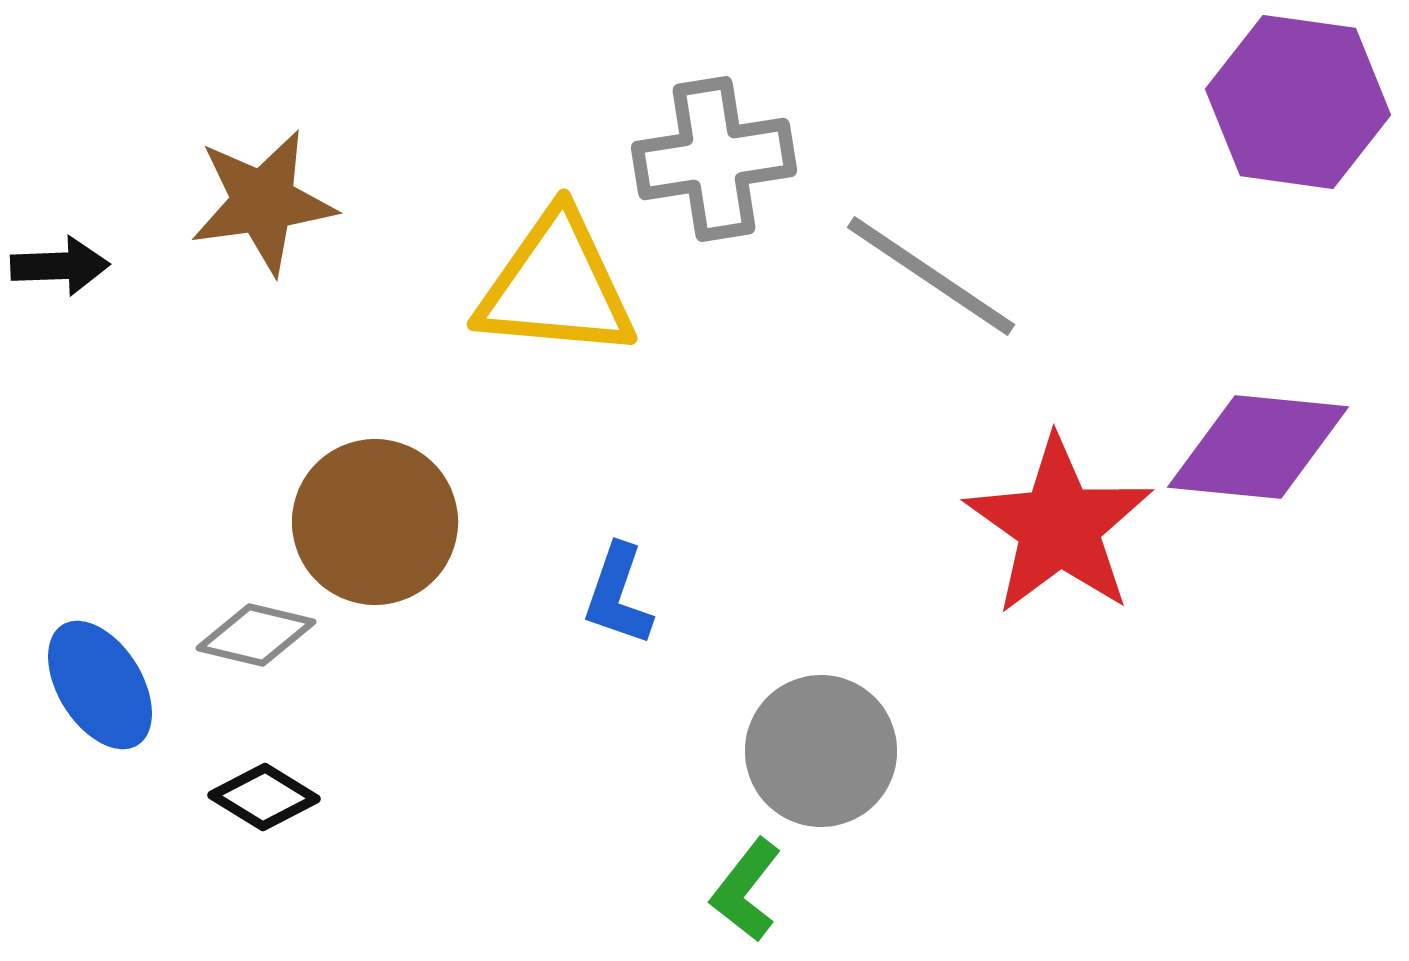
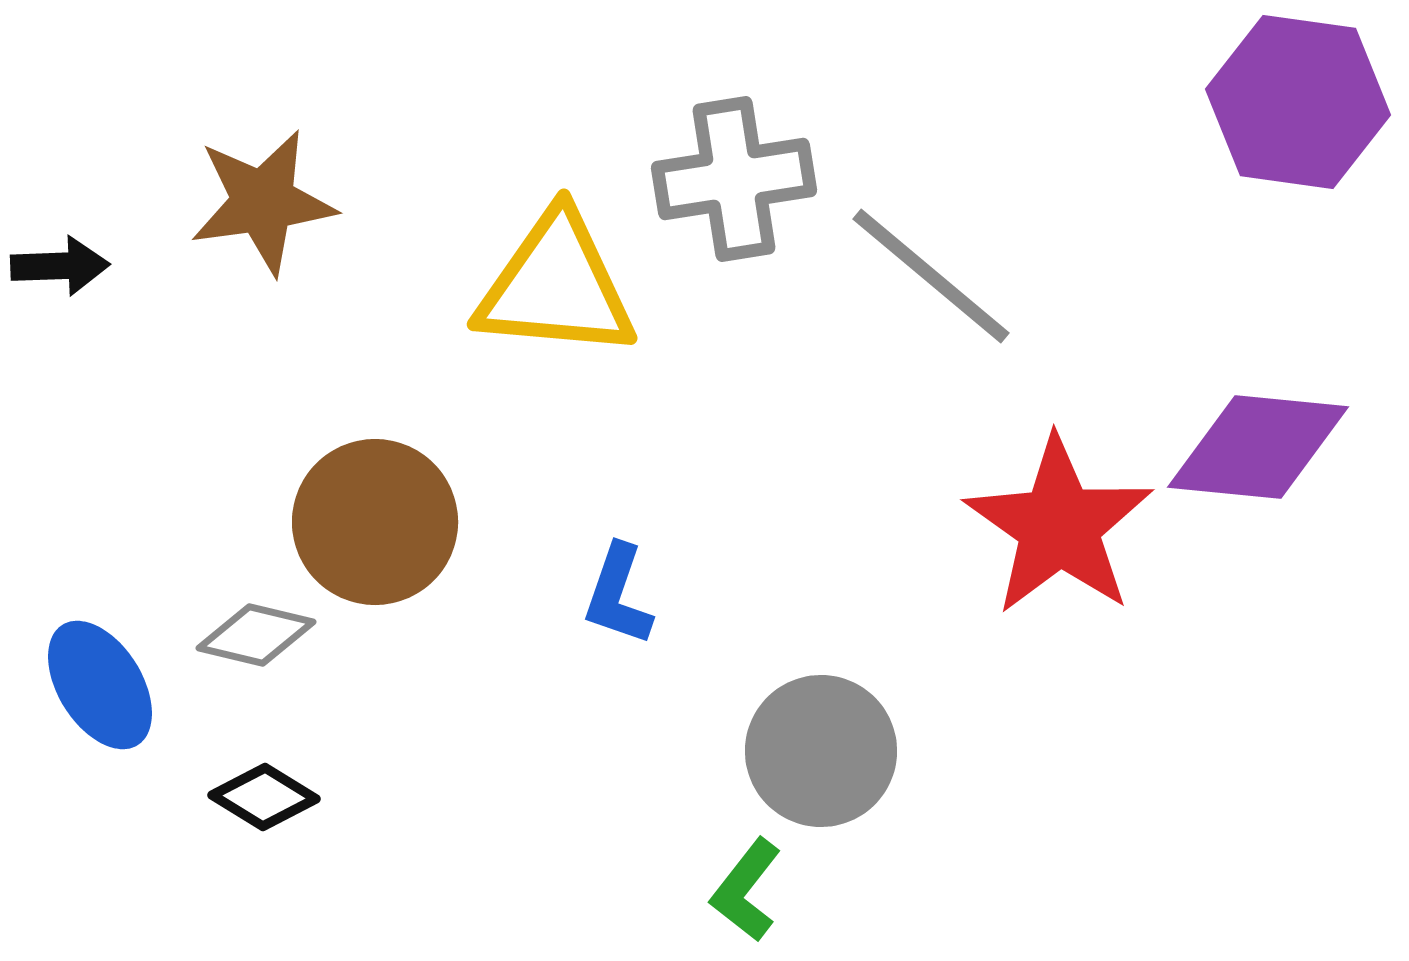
gray cross: moved 20 px right, 20 px down
gray line: rotated 6 degrees clockwise
